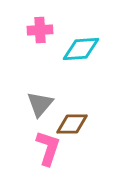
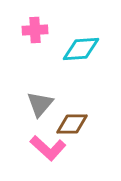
pink cross: moved 5 px left
pink L-shape: rotated 114 degrees clockwise
